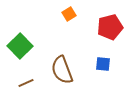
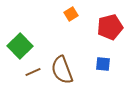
orange square: moved 2 px right
brown line: moved 7 px right, 11 px up
